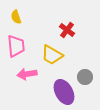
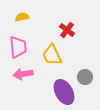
yellow semicircle: moved 6 px right; rotated 96 degrees clockwise
pink trapezoid: moved 2 px right, 1 px down
yellow trapezoid: rotated 35 degrees clockwise
pink arrow: moved 4 px left
